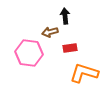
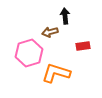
red rectangle: moved 13 px right, 2 px up
pink hexagon: rotated 24 degrees counterclockwise
orange L-shape: moved 28 px left
